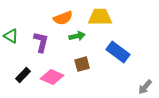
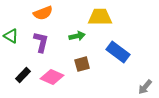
orange semicircle: moved 20 px left, 5 px up
